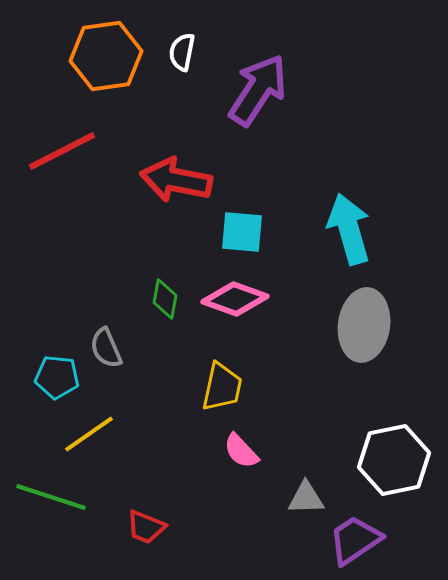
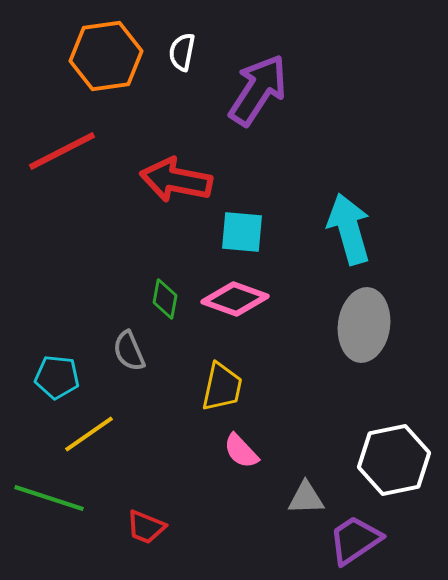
gray semicircle: moved 23 px right, 3 px down
green line: moved 2 px left, 1 px down
